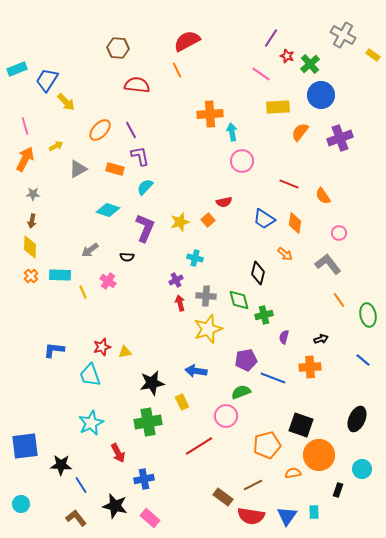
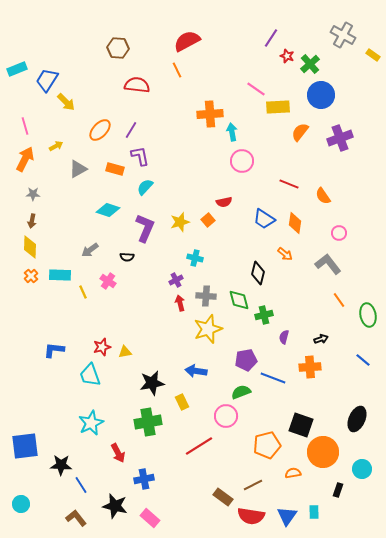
pink line at (261, 74): moved 5 px left, 15 px down
purple line at (131, 130): rotated 60 degrees clockwise
orange circle at (319, 455): moved 4 px right, 3 px up
